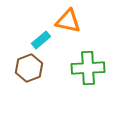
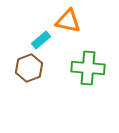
green cross: rotated 8 degrees clockwise
